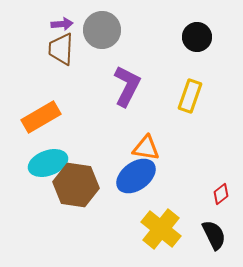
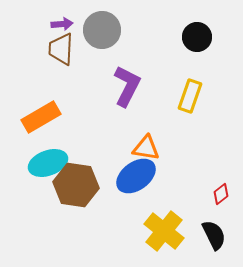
yellow cross: moved 3 px right, 2 px down
